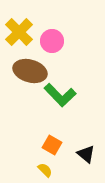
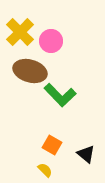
yellow cross: moved 1 px right
pink circle: moved 1 px left
